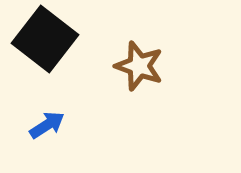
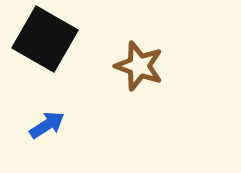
black square: rotated 8 degrees counterclockwise
